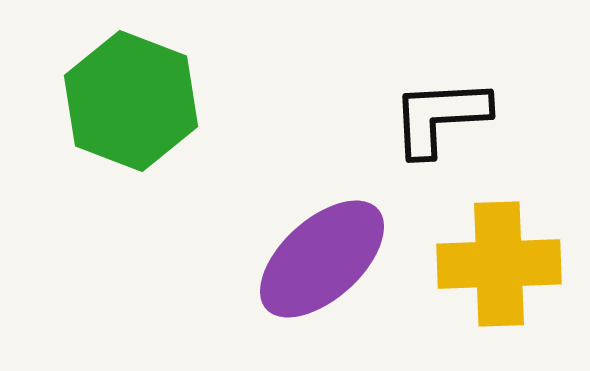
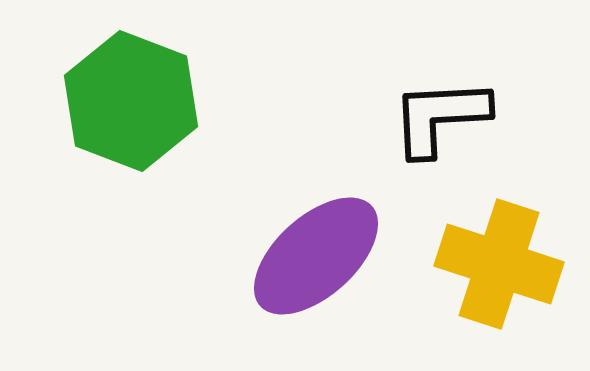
purple ellipse: moved 6 px left, 3 px up
yellow cross: rotated 20 degrees clockwise
